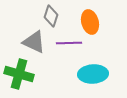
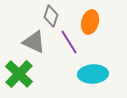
orange ellipse: rotated 30 degrees clockwise
purple line: moved 1 px up; rotated 60 degrees clockwise
green cross: rotated 28 degrees clockwise
